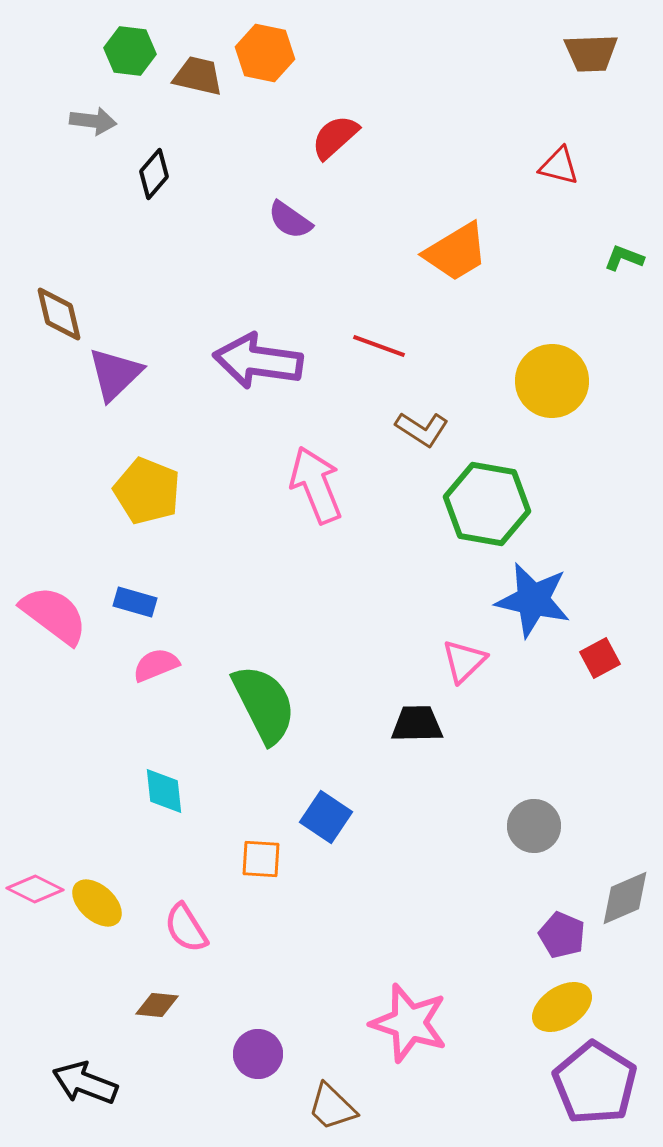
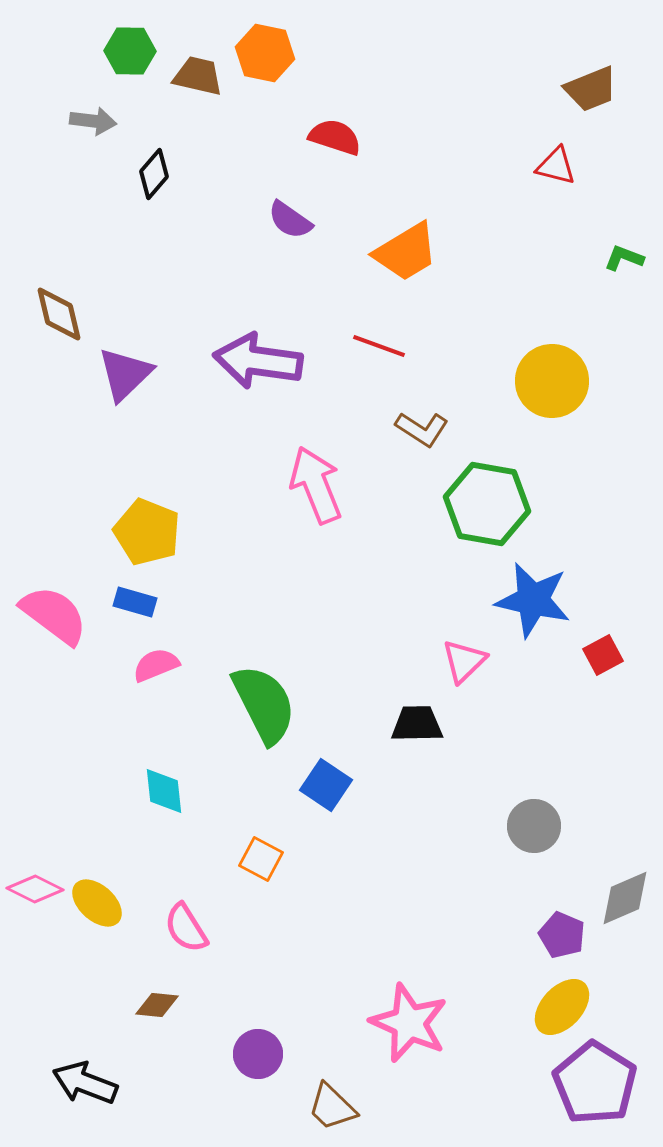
green hexagon at (130, 51): rotated 6 degrees counterclockwise
brown trapezoid at (591, 53): moved 36 px down; rotated 20 degrees counterclockwise
red semicircle at (335, 137): rotated 60 degrees clockwise
red triangle at (559, 166): moved 3 px left
orange trapezoid at (456, 252): moved 50 px left
purple triangle at (115, 374): moved 10 px right
yellow pentagon at (147, 491): moved 41 px down
red square at (600, 658): moved 3 px right, 3 px up
blue square at (326, 817): moved 32 px up
orange square at (261, 859): rotated 24 degrees clockwise
yellow ellipse at (562, 1007): rotated 14 degrees counterclockwise
pink star at (409, 1023): rotated 6 degrees clockwise
